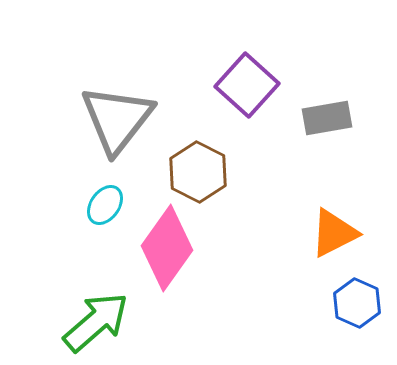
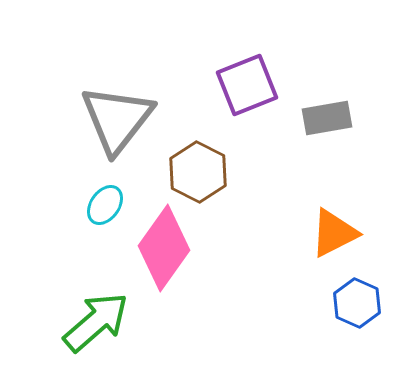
purple square: rotated 26 degrees clockwise
pink diamond: moved 3 px left
